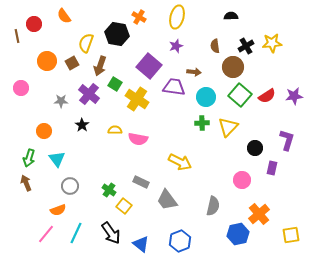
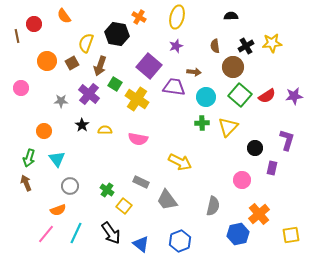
yellow semicircle at (115, 130): moved 10 px left
green cross at (109, 190): moved 2 px left
